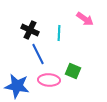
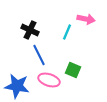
pink arrow: moved 1 px right; rotated 24 degrees counterclockwise
cyan line: moved 8 px right, 1 px up; rotated 21 degrees clockwise
blue line: moved 1 px right, 1 px down
green square: moved 1 px up
pink ellipse: rotated 15 degrees clockwise
